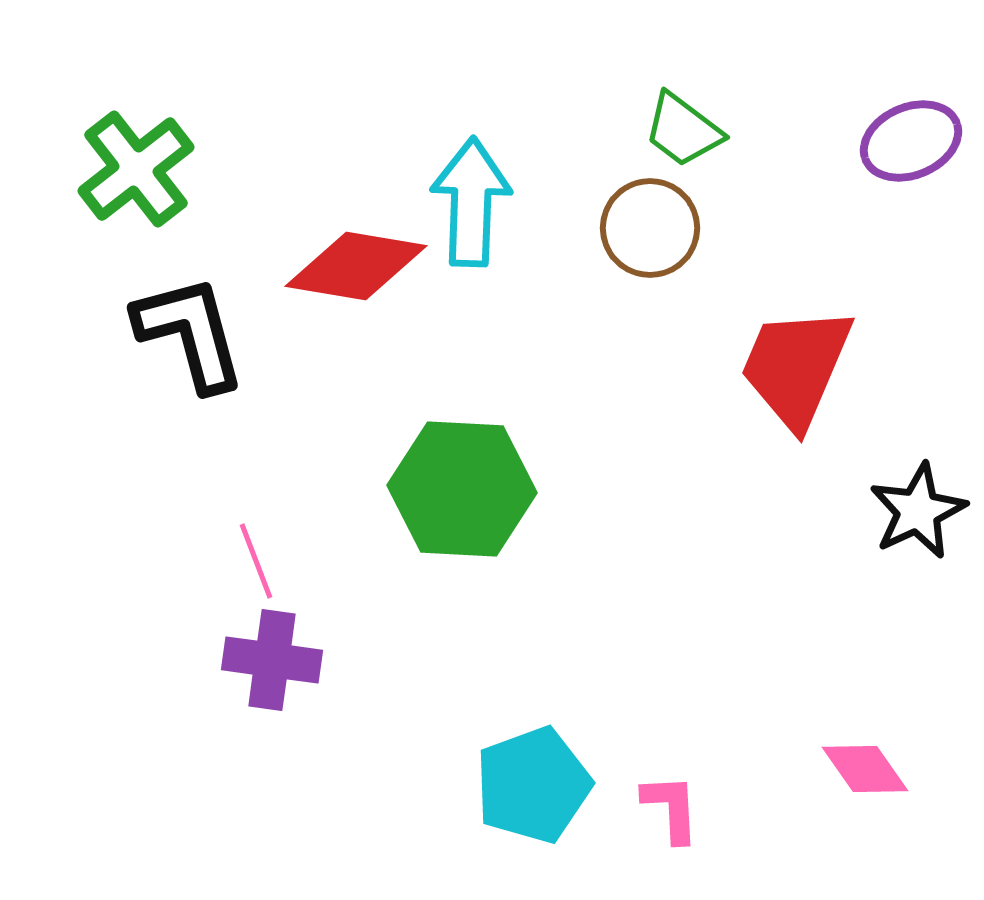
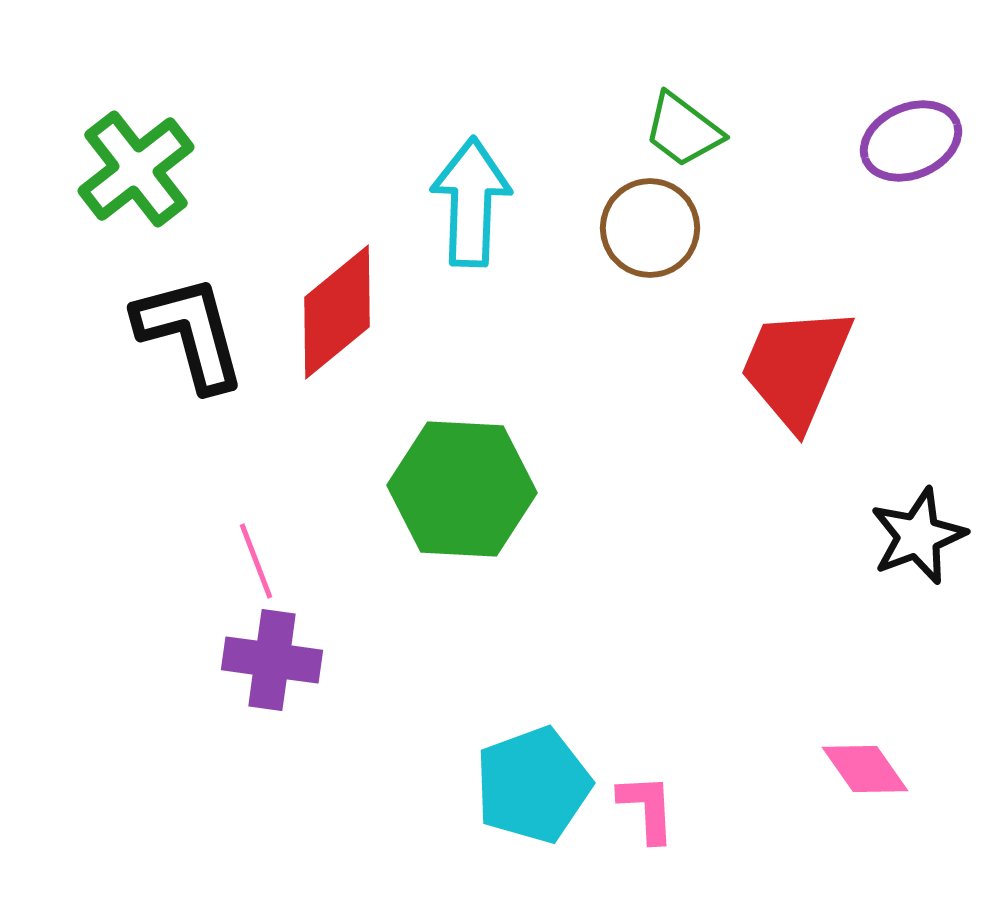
red diamond: moved 19 px left, 46 px down; rotated 49 degrees counterclockwise
black star: moved 25 px down; rotated 4 degrees clockwise
pink L-shape: moved 24 px left
